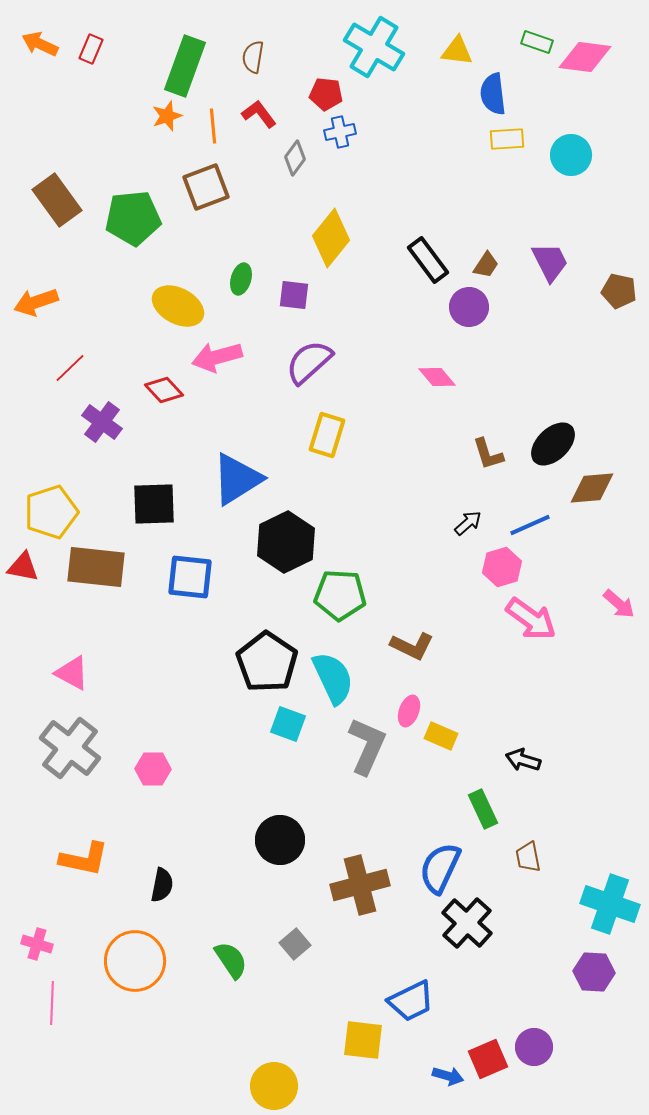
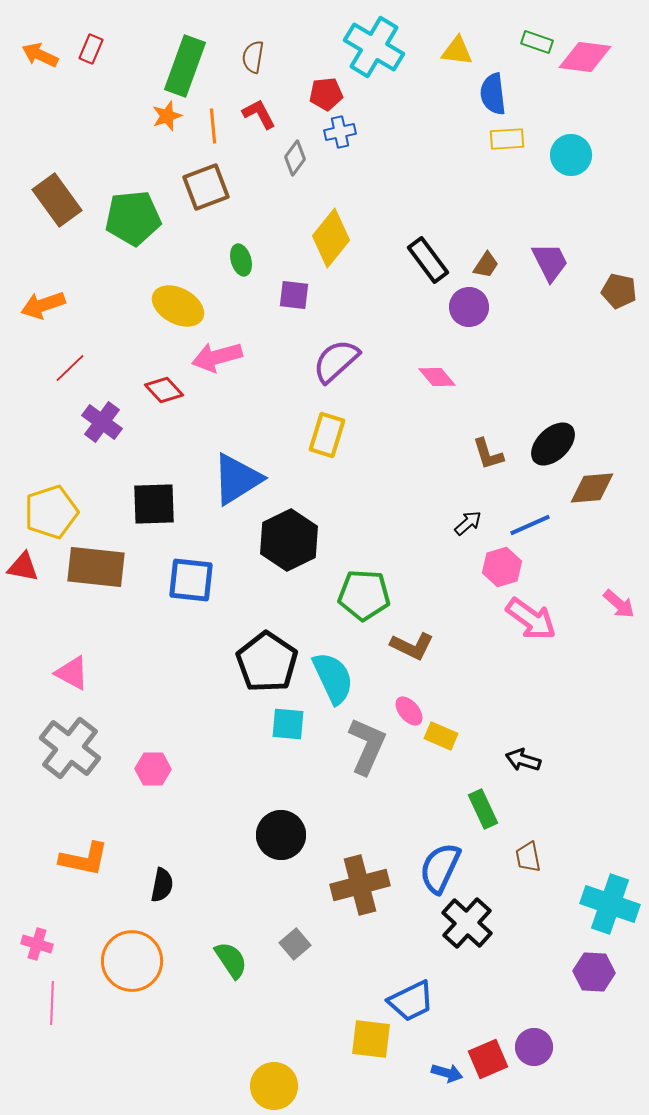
orange arrow at (40, 44): moved 11 px down
red pentagon at (326, 94): rotated 12 degrees counterclockwise
red L-shape at (259, 114): rotated 9 degrees clockwise
green ellipse at (241, 279): moved 19 px up; rotated 32 degrees counterclockwise
orange arrow at (36, 302): moved 7 px right, 3 px down
purple semicircle at (309, 362): moved 27 px right, 1 px up
black hexagon at (286, 542): moved 3 px right, 2 px up
blue square at (190, 577): moved 1 px right, 3 px down
green pentagon at (340, 595): moved 24 px right
pink ellipse at (409, 711): rotated 60 degrees counterclockwise
cyan square at (288, 724): rotated 15 degrees counterclockwise
black circle at (280, 840): moved 1 px right, 5 px up
orange circle at (135, 961): moved 3 px left
yellow square at (363, 1040): moved 8 px right, 1 px up
blue arrow at (448, 1076): moved 1 px left, 3 px up
